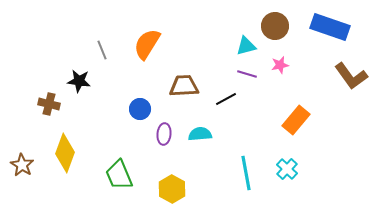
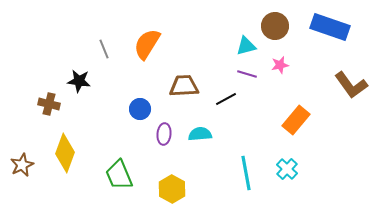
gray line: moved 2 px right, 1 px up
brown L-shape: moved 9 px down
brown star: rotated 15 degrees clockwise
